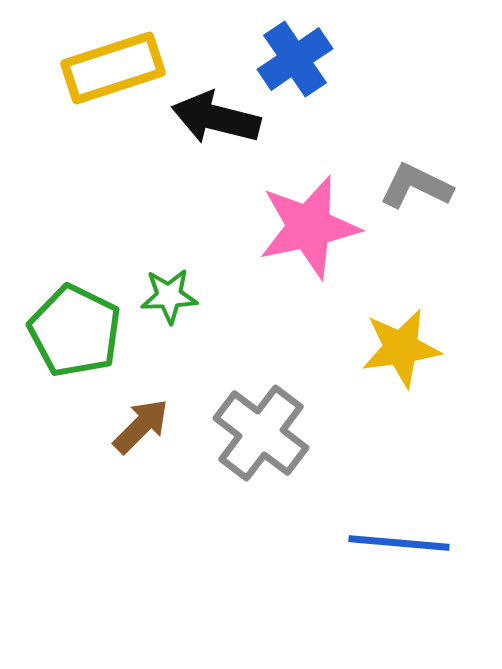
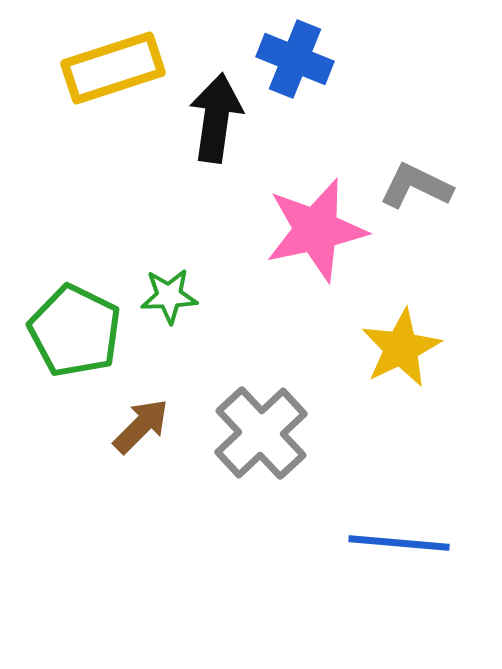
blue cross: rotated 34 degrees counterclockwise
black arrow: rotated 84 degrees clockwise
pink star: moved 7 px right, 3 px down
yellow star: rotated 18 degrees counterclockwise
gray cross: rotated 10 degrees clockwise
